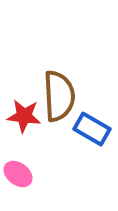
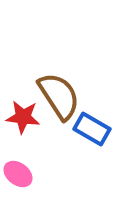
brown semicircle: rotated 30 degrees counterclockwise
red star: moved 1 px left, 1 px down
